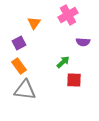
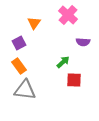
pink cross: rotated 18 degrees counterclockwise
